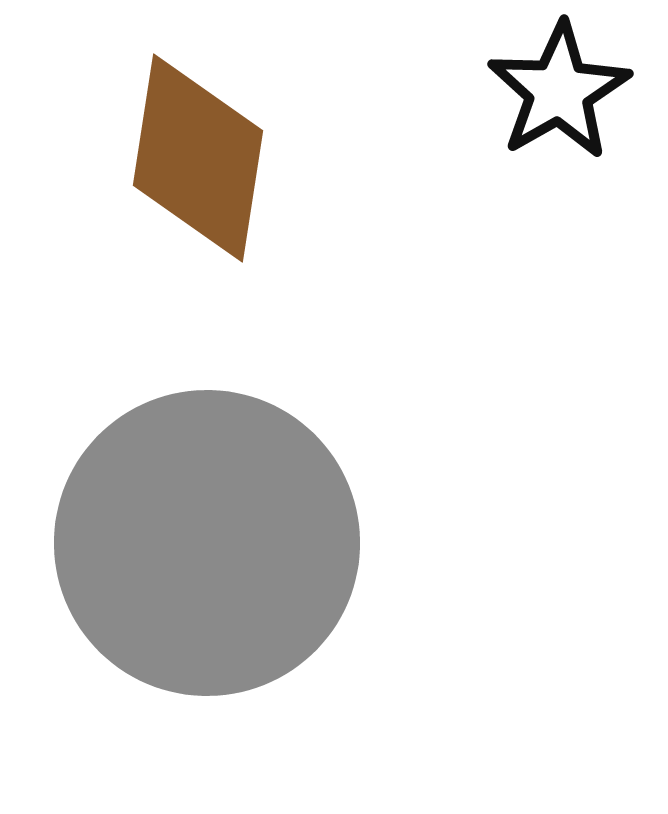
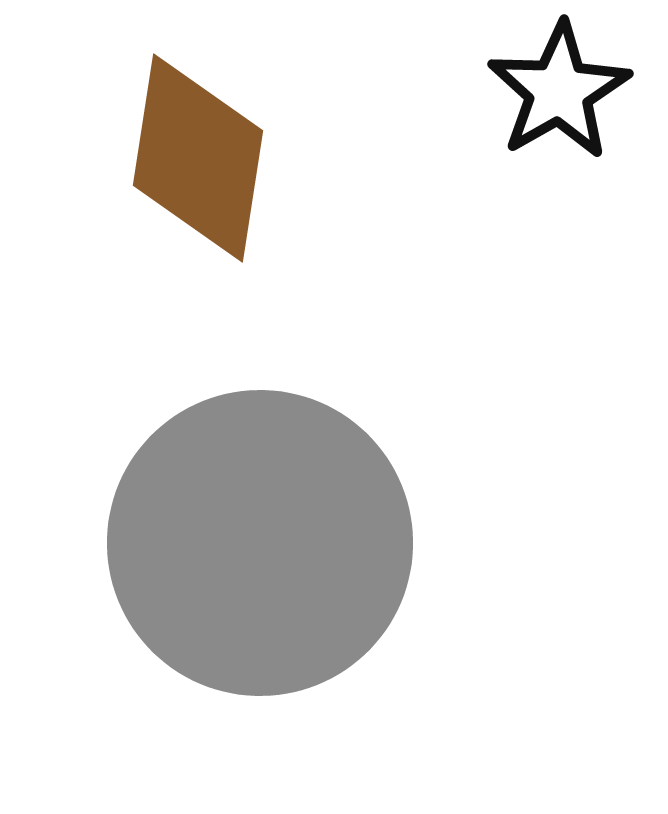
gray circle: moved 53 px right
